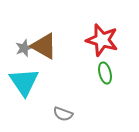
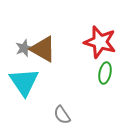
red star: moved 2 px left, 2 px down
brown triangle: moved 1 px left, 3 px down
green ellipse: rotated 25 degrees clockwise
gray semicircle: moved 1 px left, 1 px down; rotated 36 degrees clockwise
